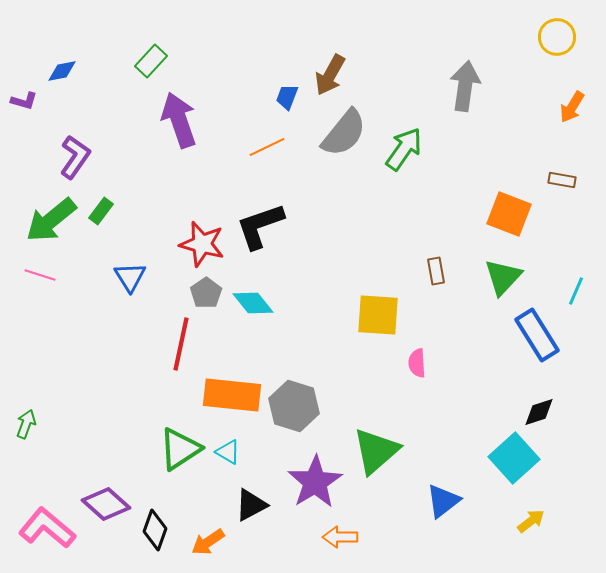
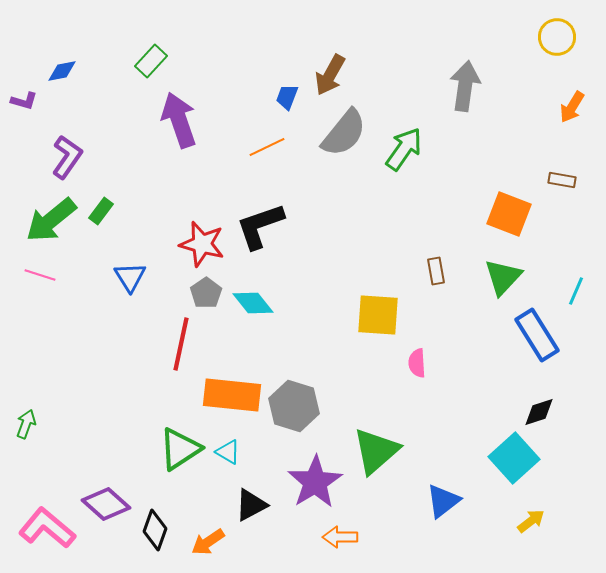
purple L-shape at (75, 157): moved 8 px left
